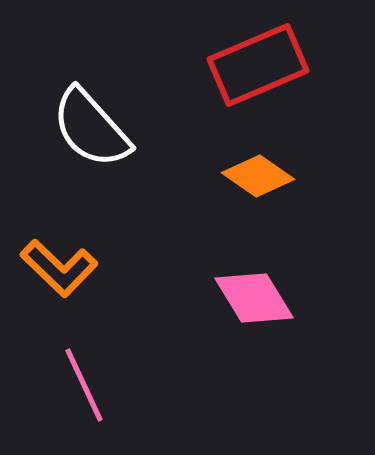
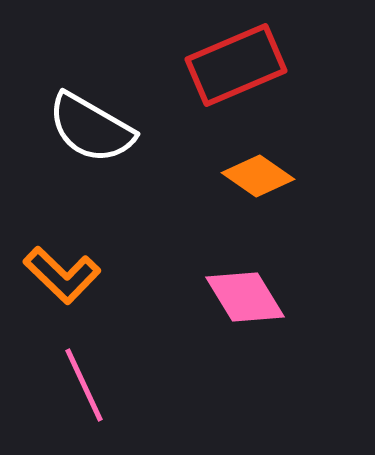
red rectangle: moved 22 px left
white semicircle: rotated 18 degrees counterclockwise
orange L-shape: moved 3 px right, 7 px down
pink diamond: moved 9 px left, 1 px up
